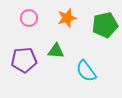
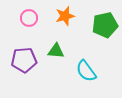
orange star: moved 2 px left, 2 px up
